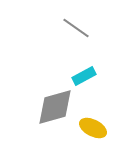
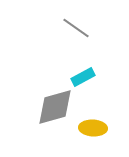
cyan rectangle: moved 1 px left, 1 px down
yellow ellipse: rotated 24 degrees counterclockwise
